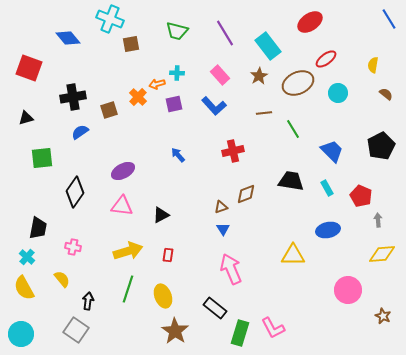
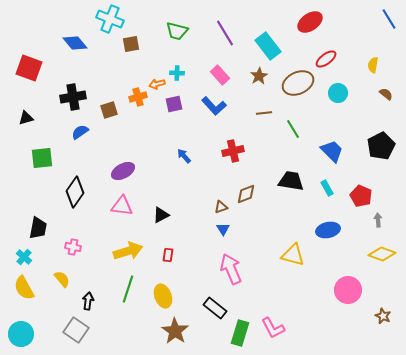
blue diamond at (68, 38): moved 7 px right, 5 px down
orange cross at (138, 97): rotated 30 degrees clockwise
blue arrow at (178, 155): moved 6 px right, 1 px down
yellow diamond at (382, 254): rotated 24 degrees clockwise
yellow triangle at (293, 255): rotated 15 degrees clockwise
cyan cross at (27, 257): moved 3 px left
